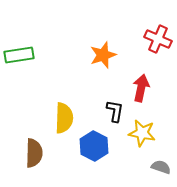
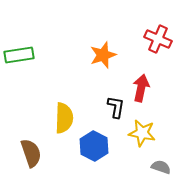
black L-shape: moved 1 px right, 4 px up
brown semicircle: moved 3 px left; rotated 20 degrees counterclockwise
